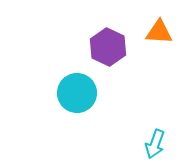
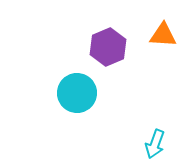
orange triangle: moved 4 px right, 3 px down
purple hexagon: rotated 12 degrees clockwise
